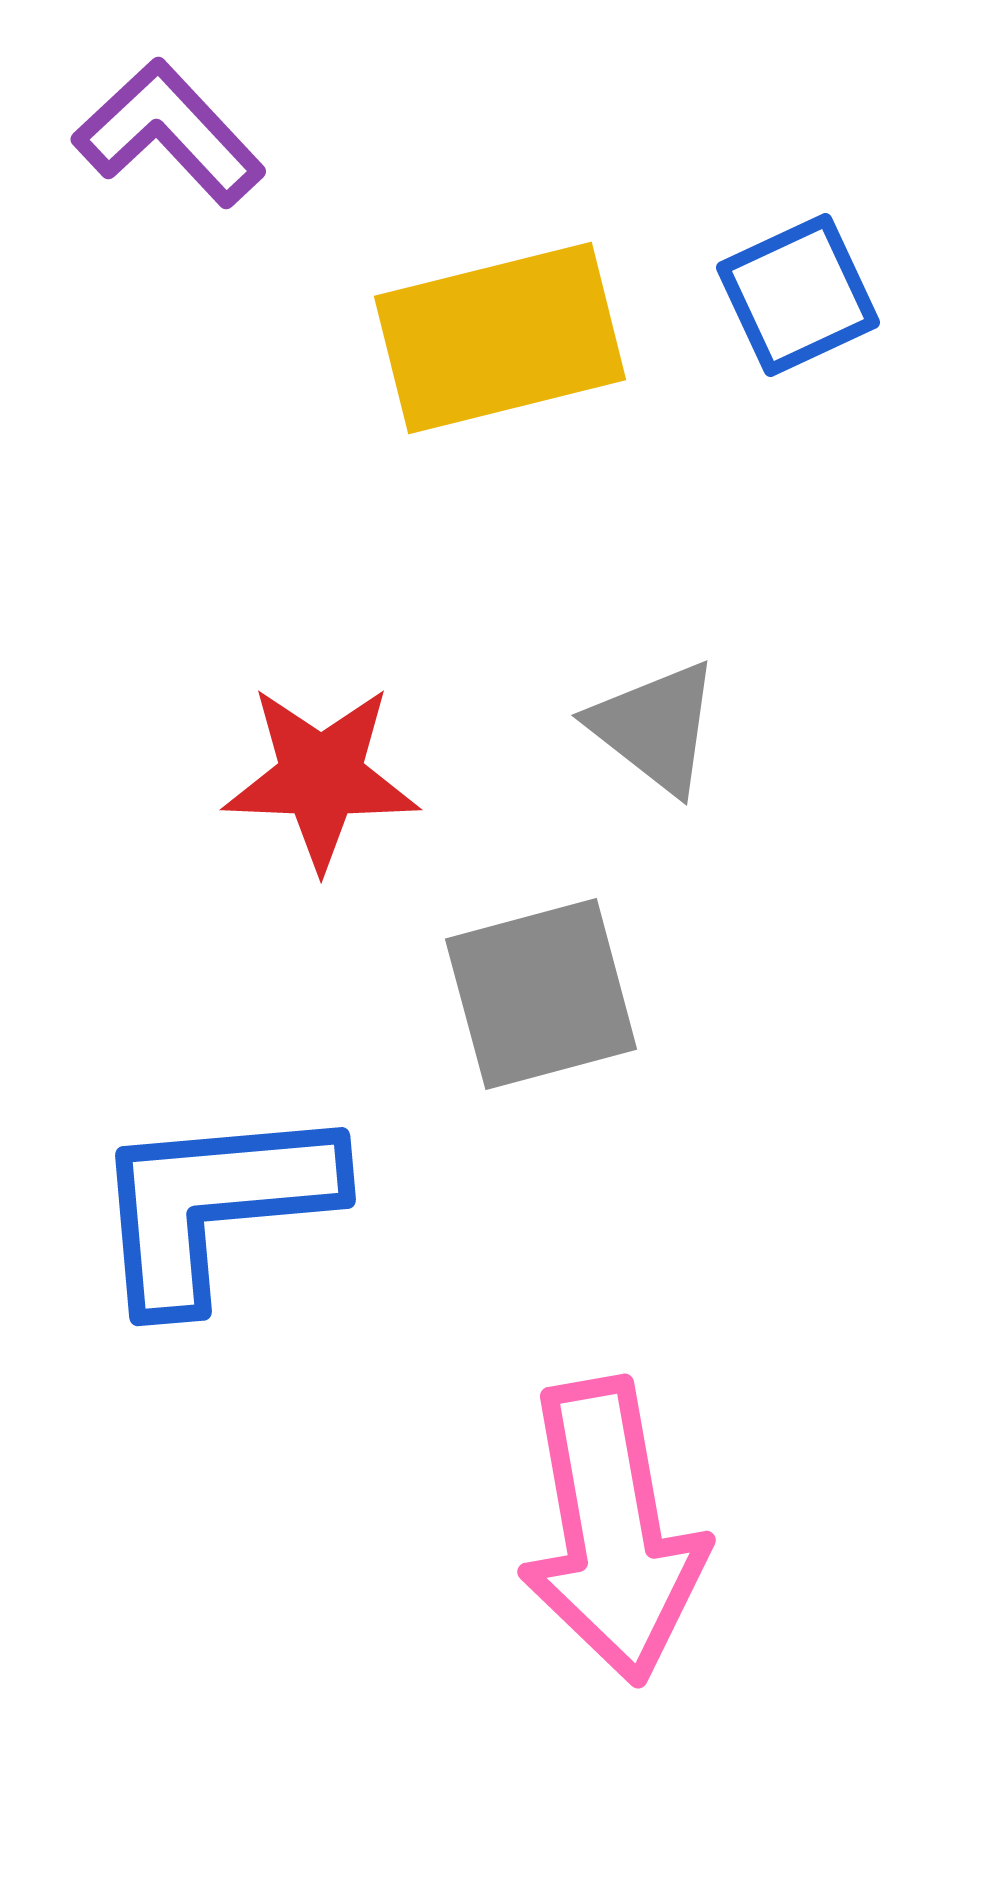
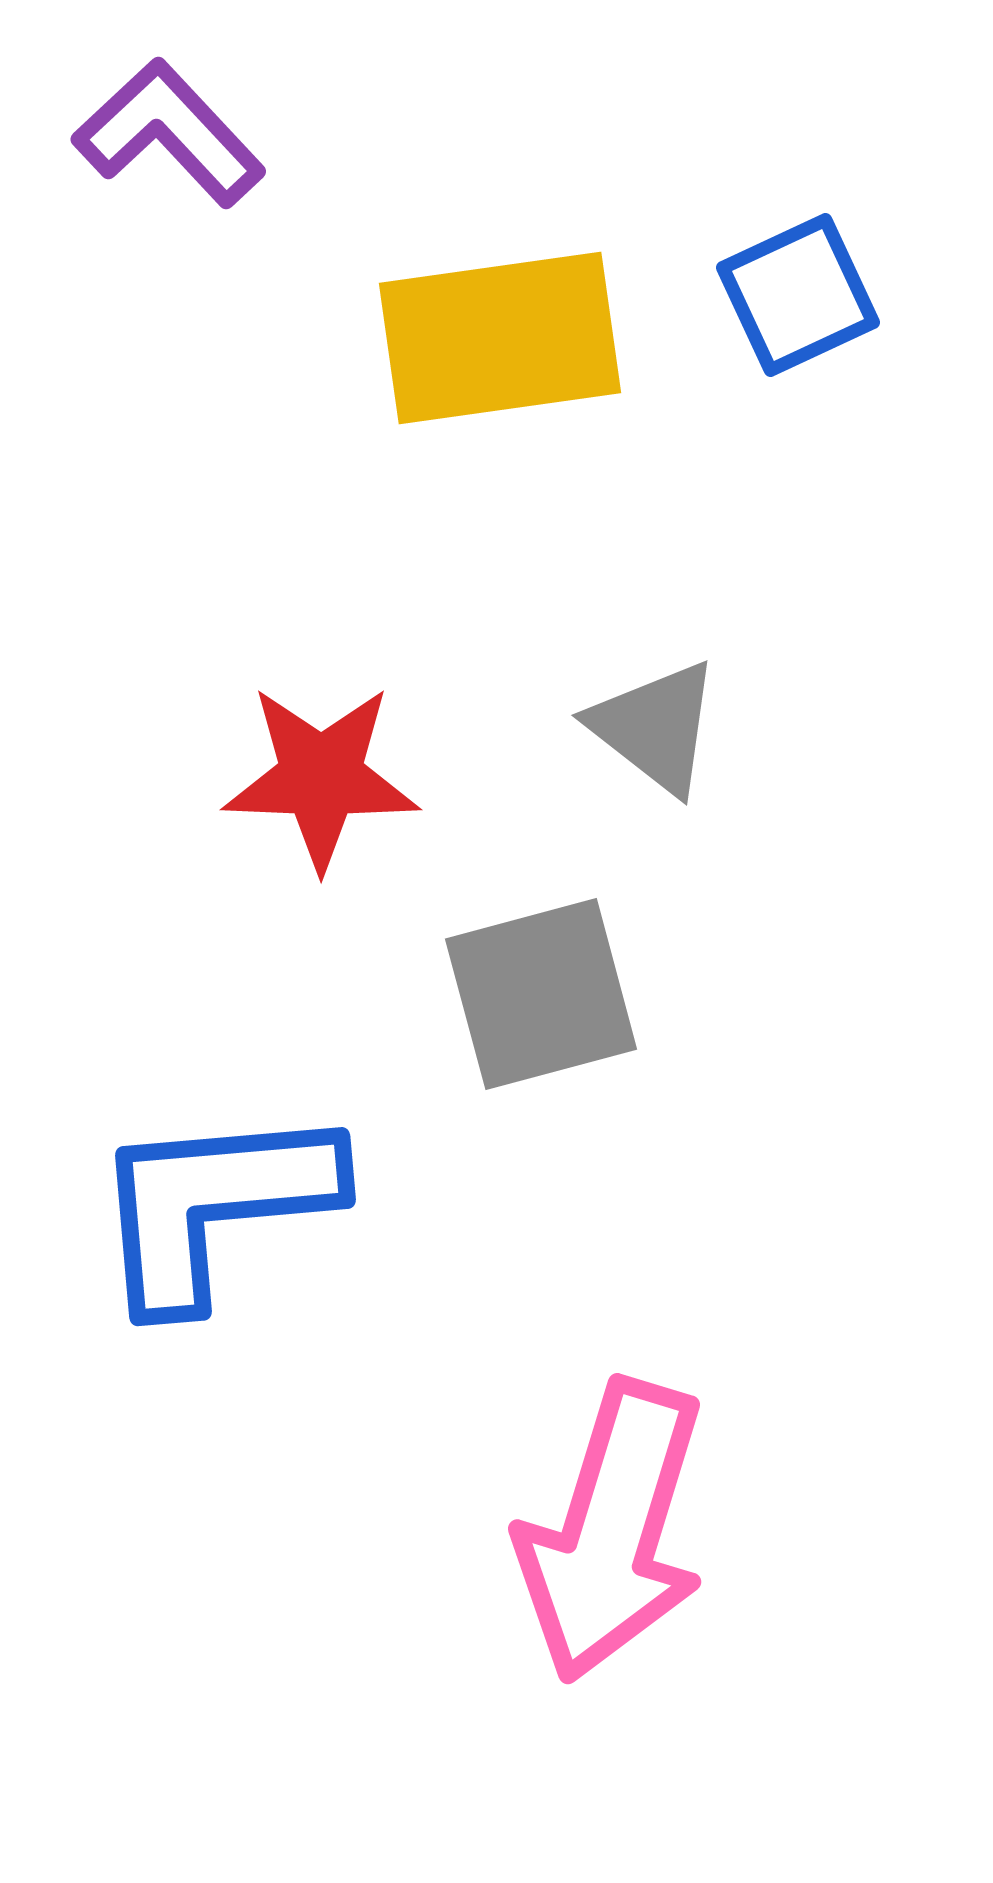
yellow rectangle: rotated 6 degrees clockwise
pink arrow: rotated 27 degrees clockwise
